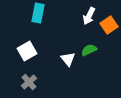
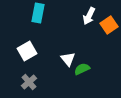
green semicircle: moved 7 px left, 19 px down
